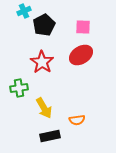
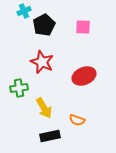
red ellipse: moved 3 px right, 21 px down; rotated 10 degrees clockwise
red star: rotated 10 degrees counterclockwise
orange semicircle: rotated 28 degrees clockwise
